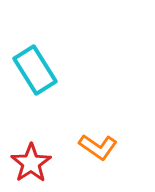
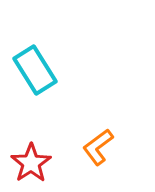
orange L-shape: rotated 108 degrees clockwise
